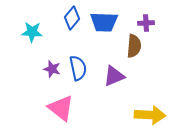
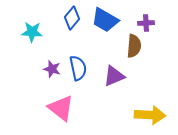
blue trapezoid: moved 1 px right, 2 px up; rotated 28 degrees clockwise
